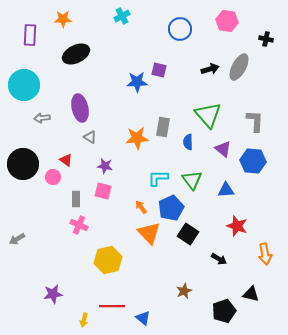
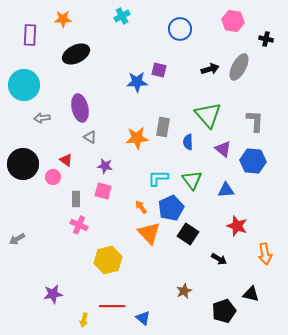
pink hexagon at (227, 21): moved 6 px right
